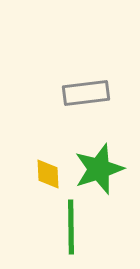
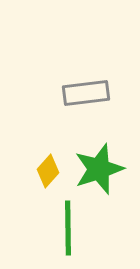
yellow diamond: moved 3 px up; rotated 44 degrees clockwise
green line: moved 3 px left, 1 px down
